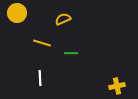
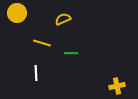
white line: moved 4 px left, 5 px up
